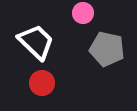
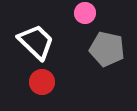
pink circle: moved 2 px right
red circle: moved 1 px up
